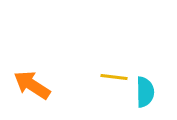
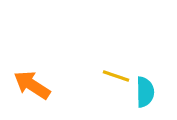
yellow line: moved 2 px right, 1 px up; rotated 12 degrees clockwise
